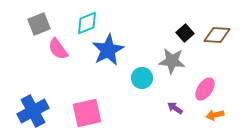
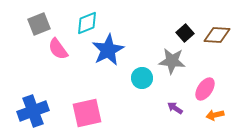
blue cross: rotated 8 degrees clockwise
